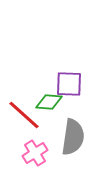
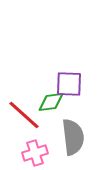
green diamond: moved 2 px right; rotated 12 degrees counterclockwise
gray semicircle: rotated 15 degrees counterclockwise
pink cross: rotated 15 degrees clockwise
